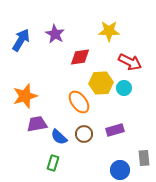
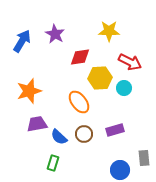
blue arrow: moved 1 px right, 1 px down
yellow hexagon: moved 1 px left, 5 px up
orange star: moved 4 px right, 5 px up
